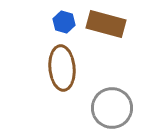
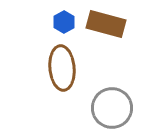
blue hexagon: rotated 15 degrees clockwise
